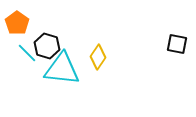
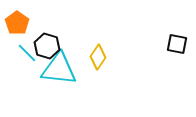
cyan triangle: moved 3 px left
